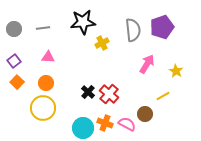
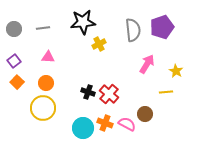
yellow cross: moved 3 px left, 1 px down
black cross: rotated 24 degrees counterclockwise
yellow line: moved 3 px right, 4 px up; rotated 24 degrees clockwise
